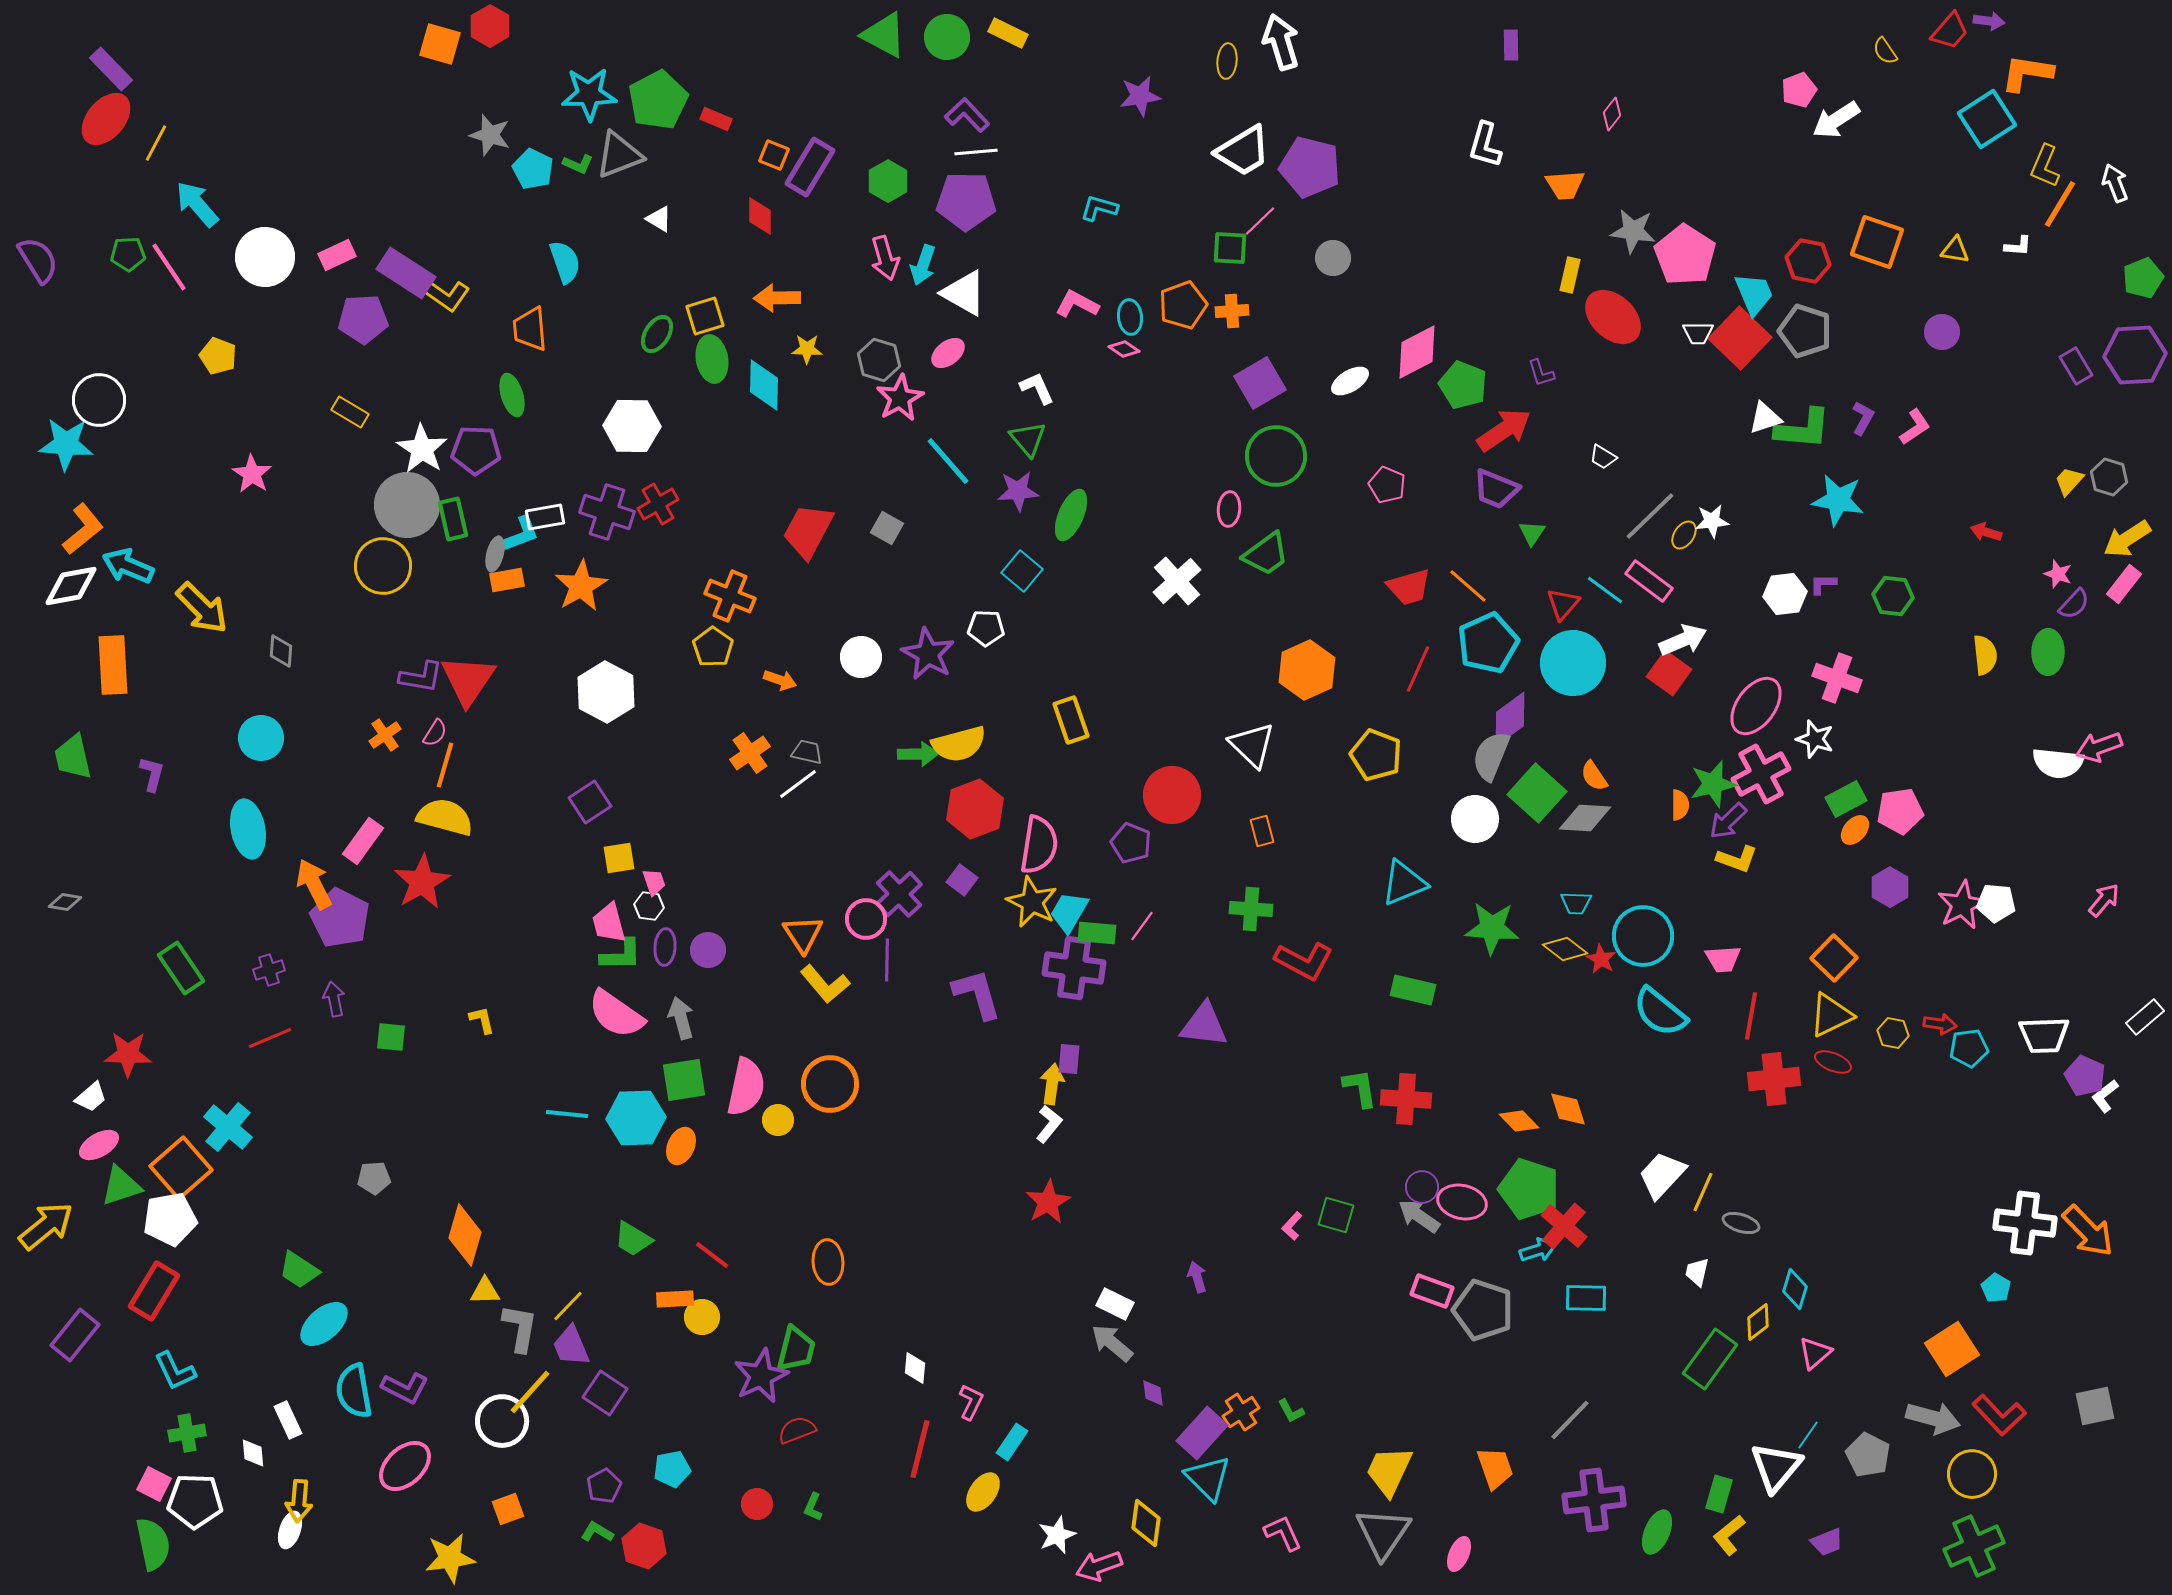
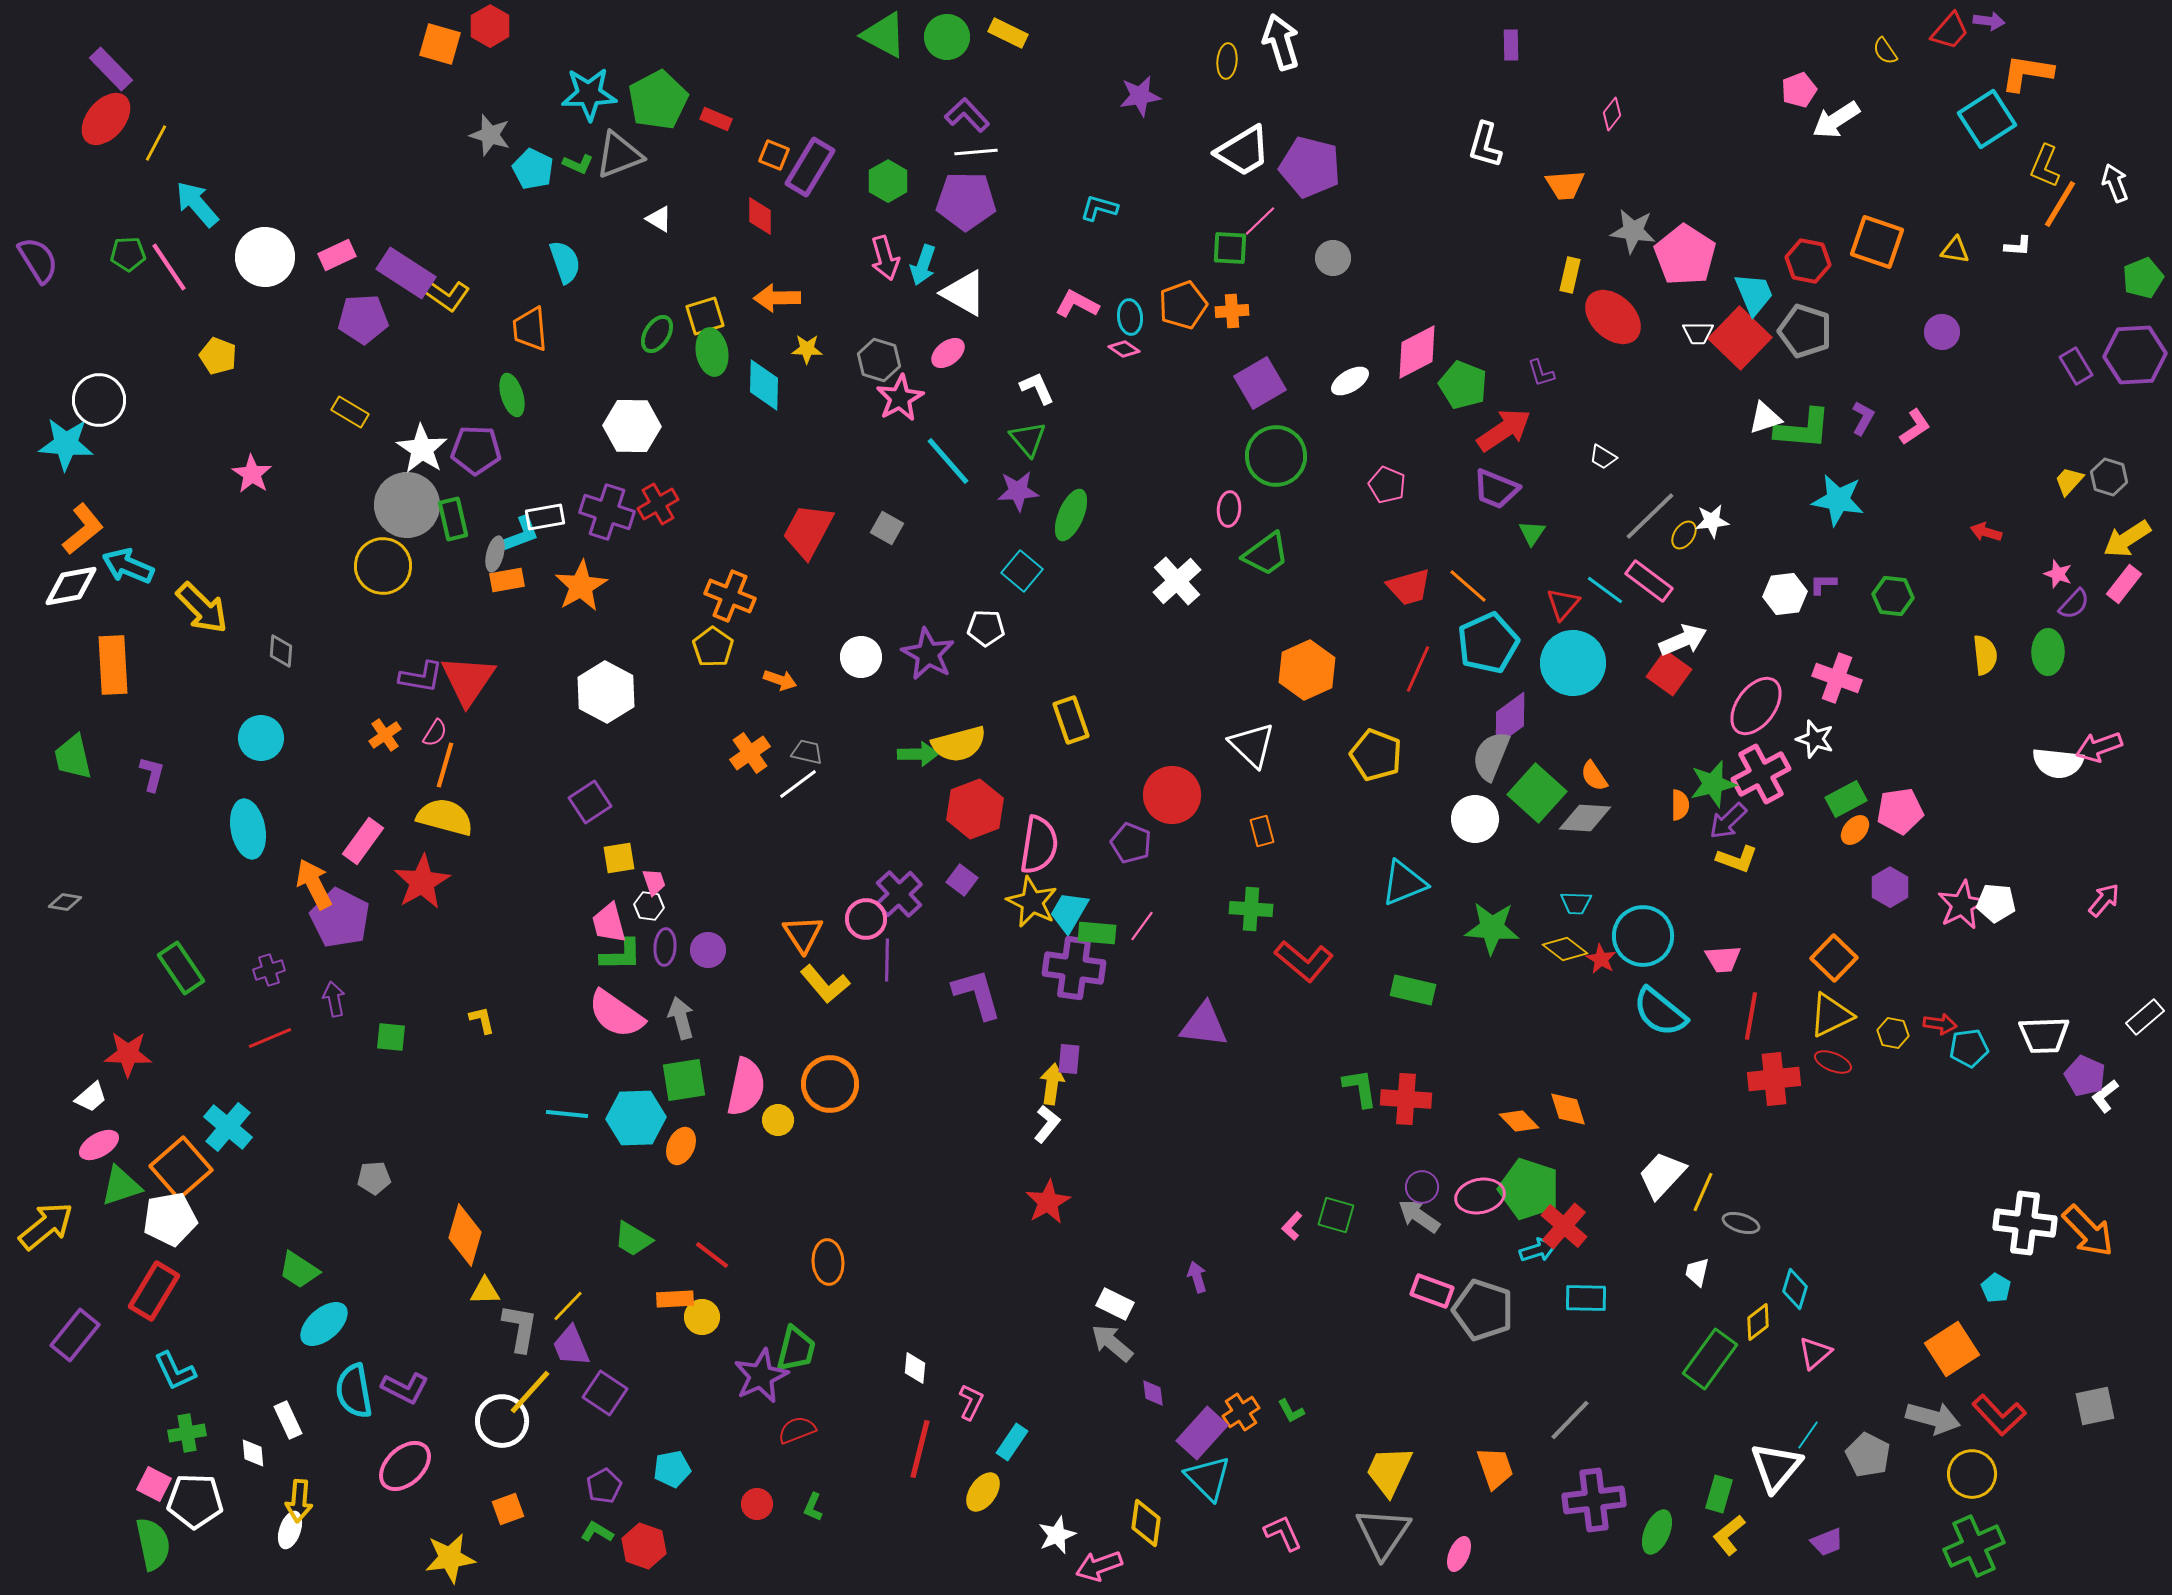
green ellipse at (712, 359): moved 7 px up
red L-shape at (1304, 961): rotated 12 degrees clockwise
white L-shape at (1049, 1124): moved 2 px left
pink ellipse at (1462, 1202): moved 18 px right, 6 px up; rotated 24 degrees counterclockwise
